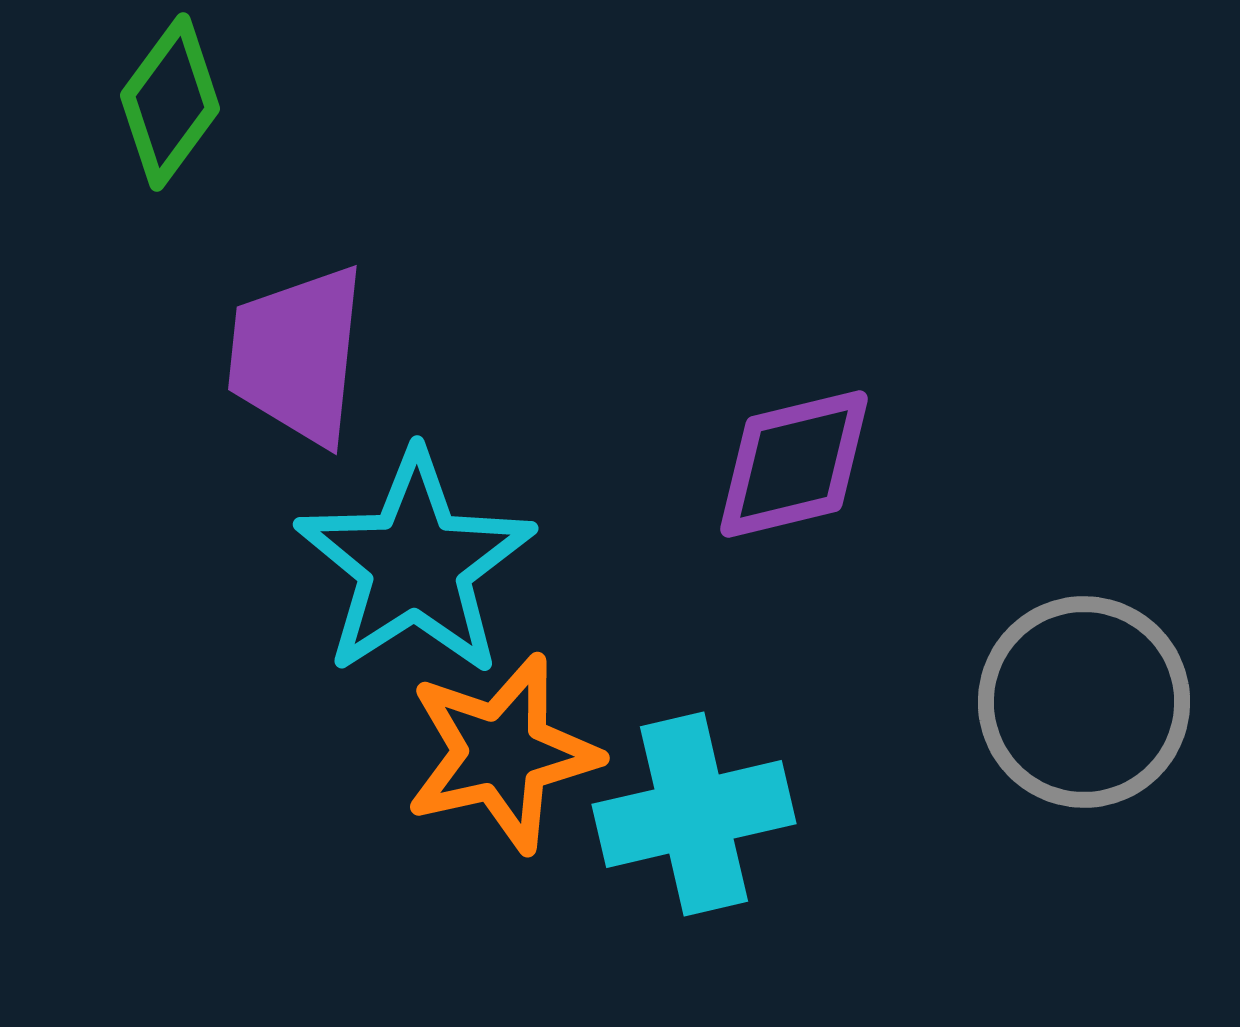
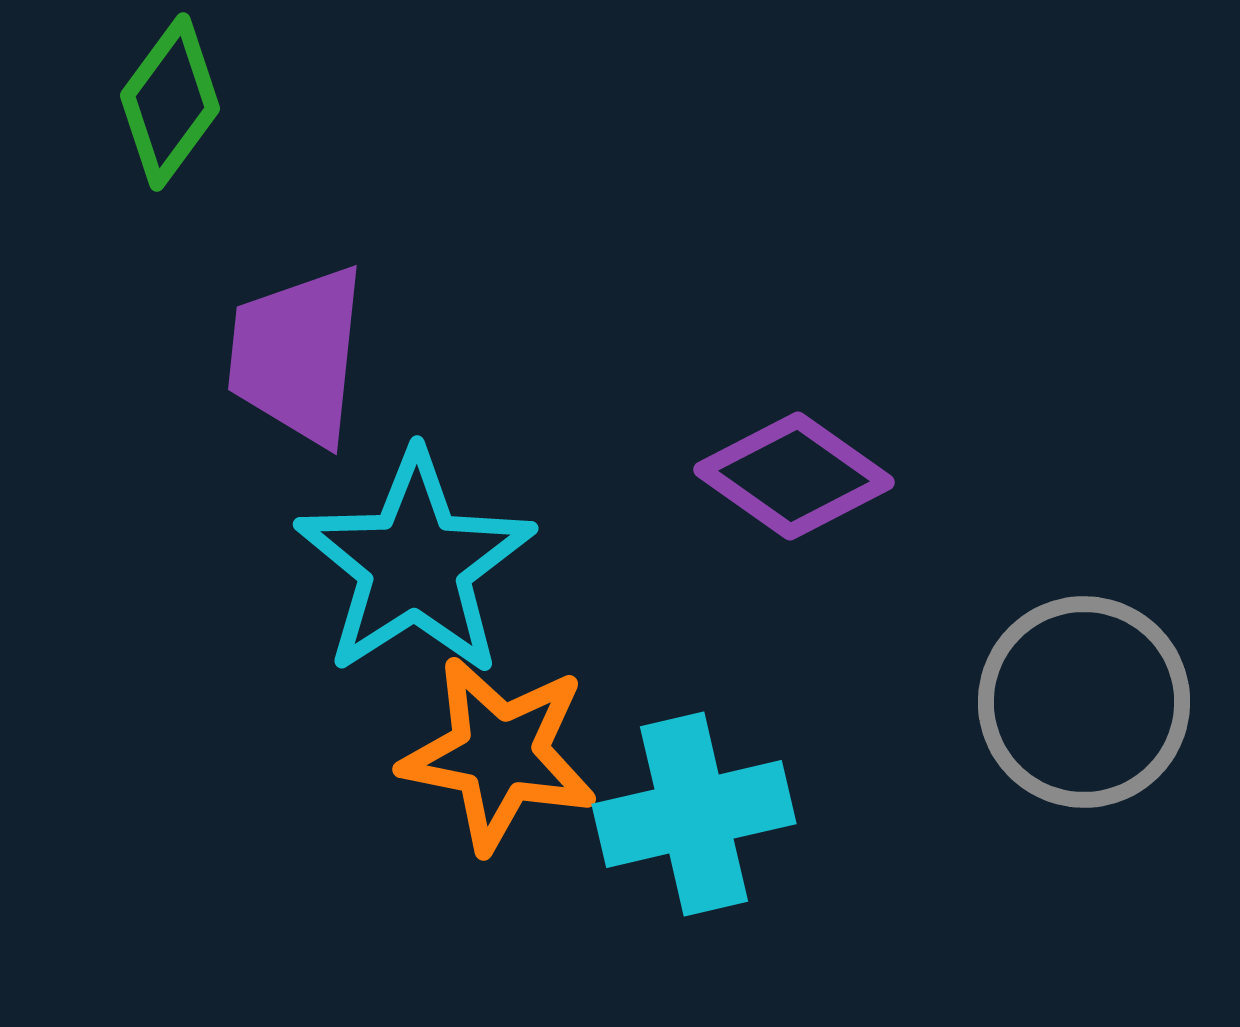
purple diamond: moved 12 px down; rotated 49 degrees clockwise
orange star: moved 3 px left, 1 px down; rotated 24 degrees clockwise
